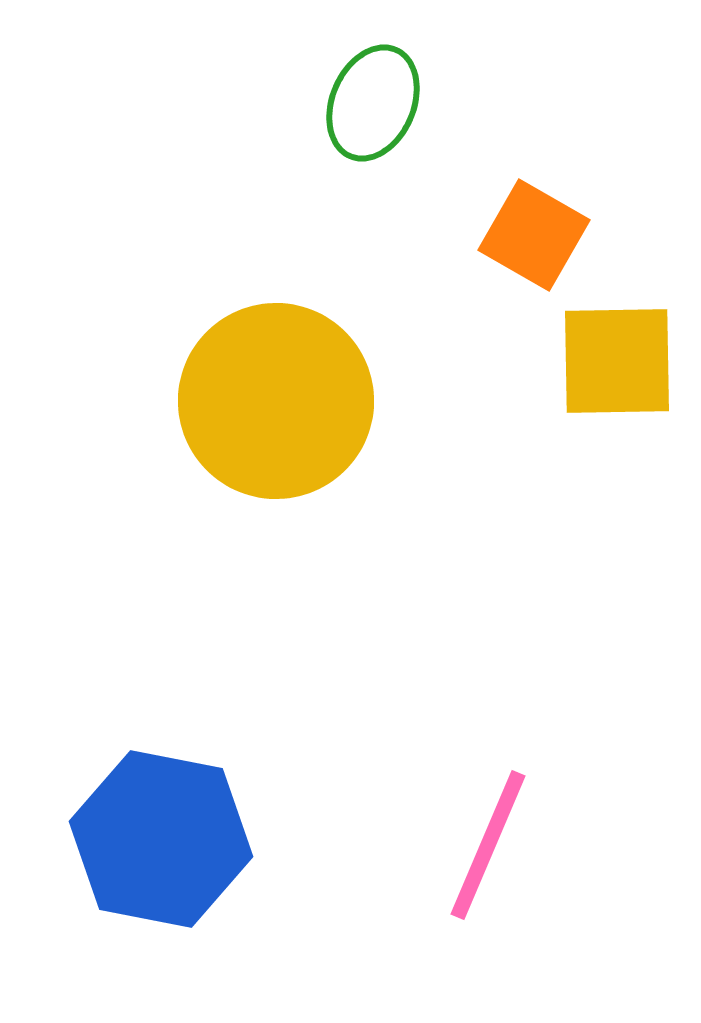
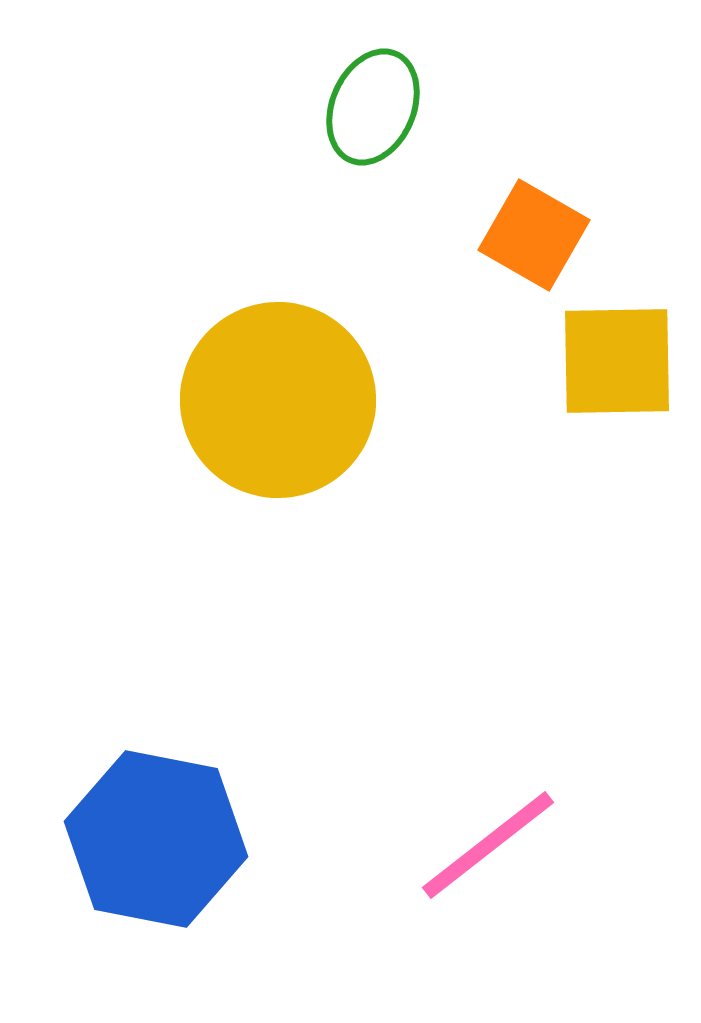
green ellipse: moved 4 px down
yellow circle: moved 2 px right, 1 px up
blue hexagon: moved 5 px left
pink line: rotated 29 degrees clockwise
